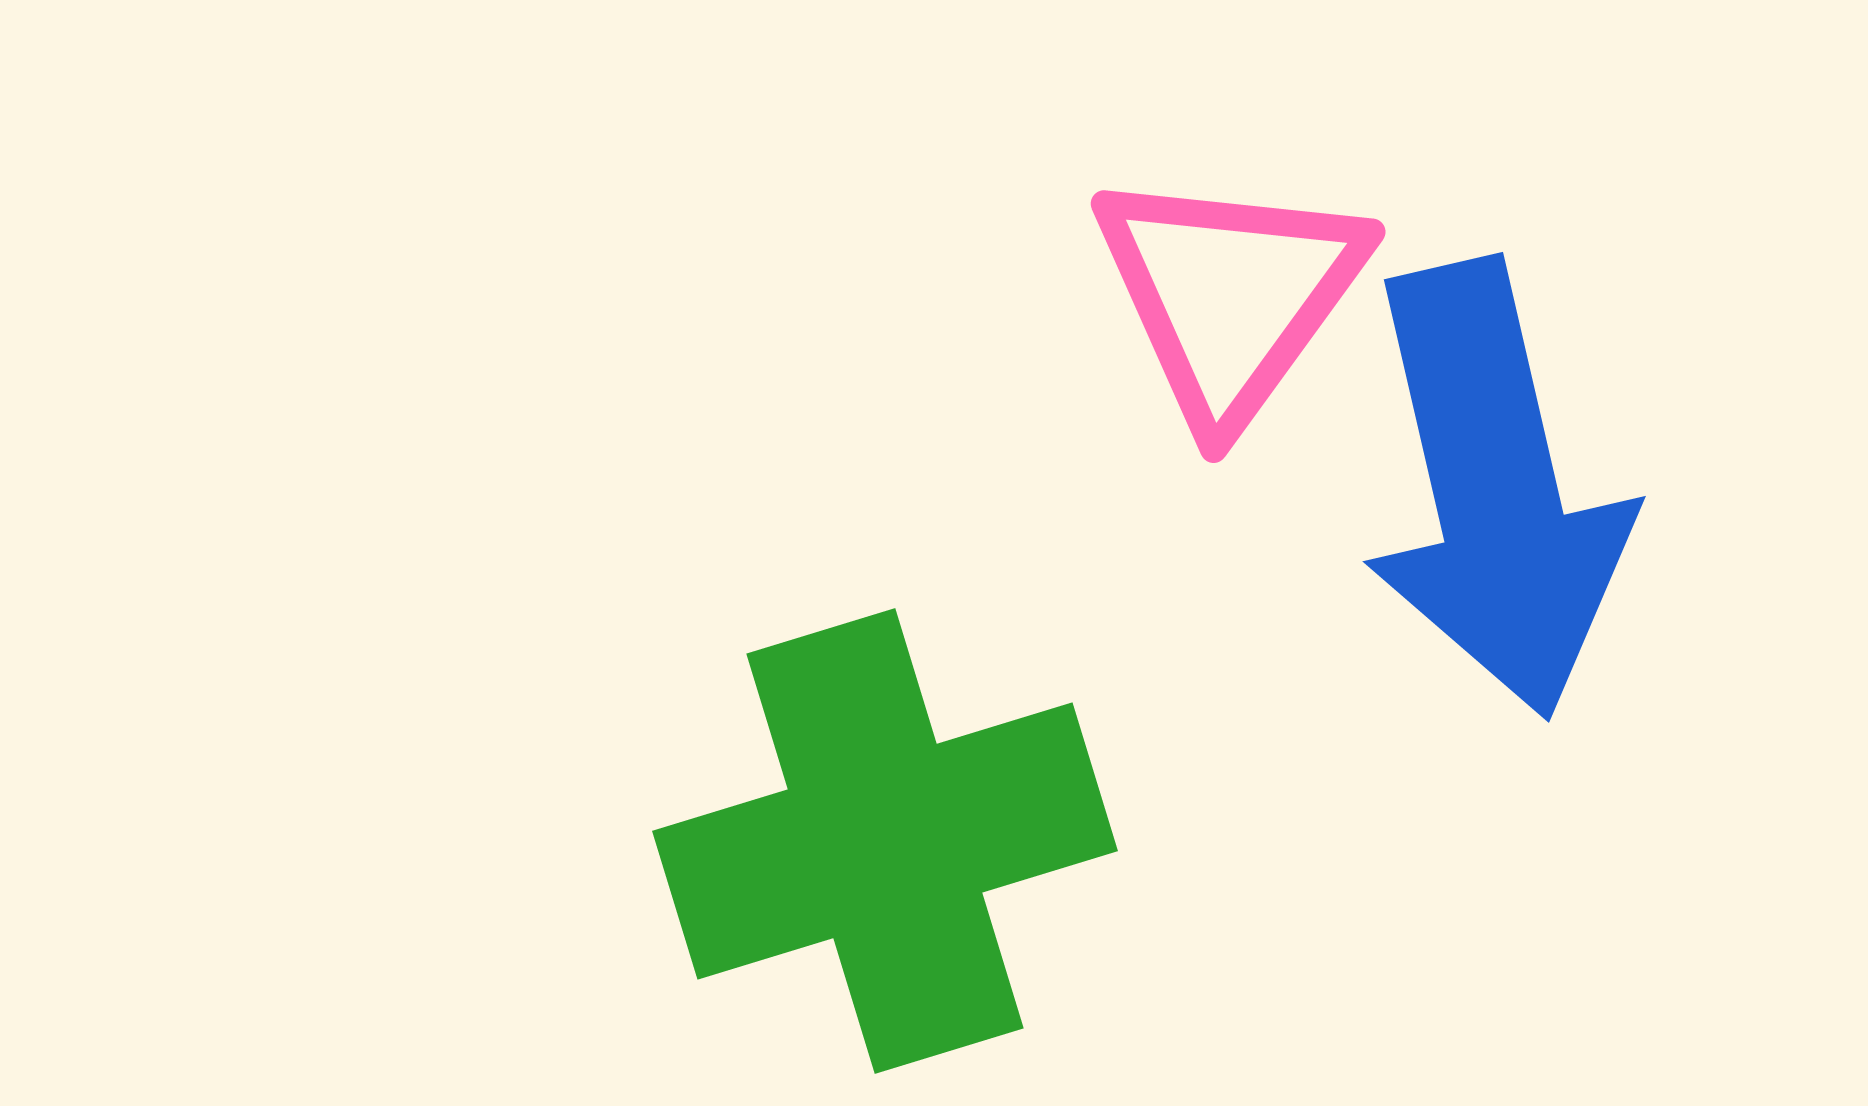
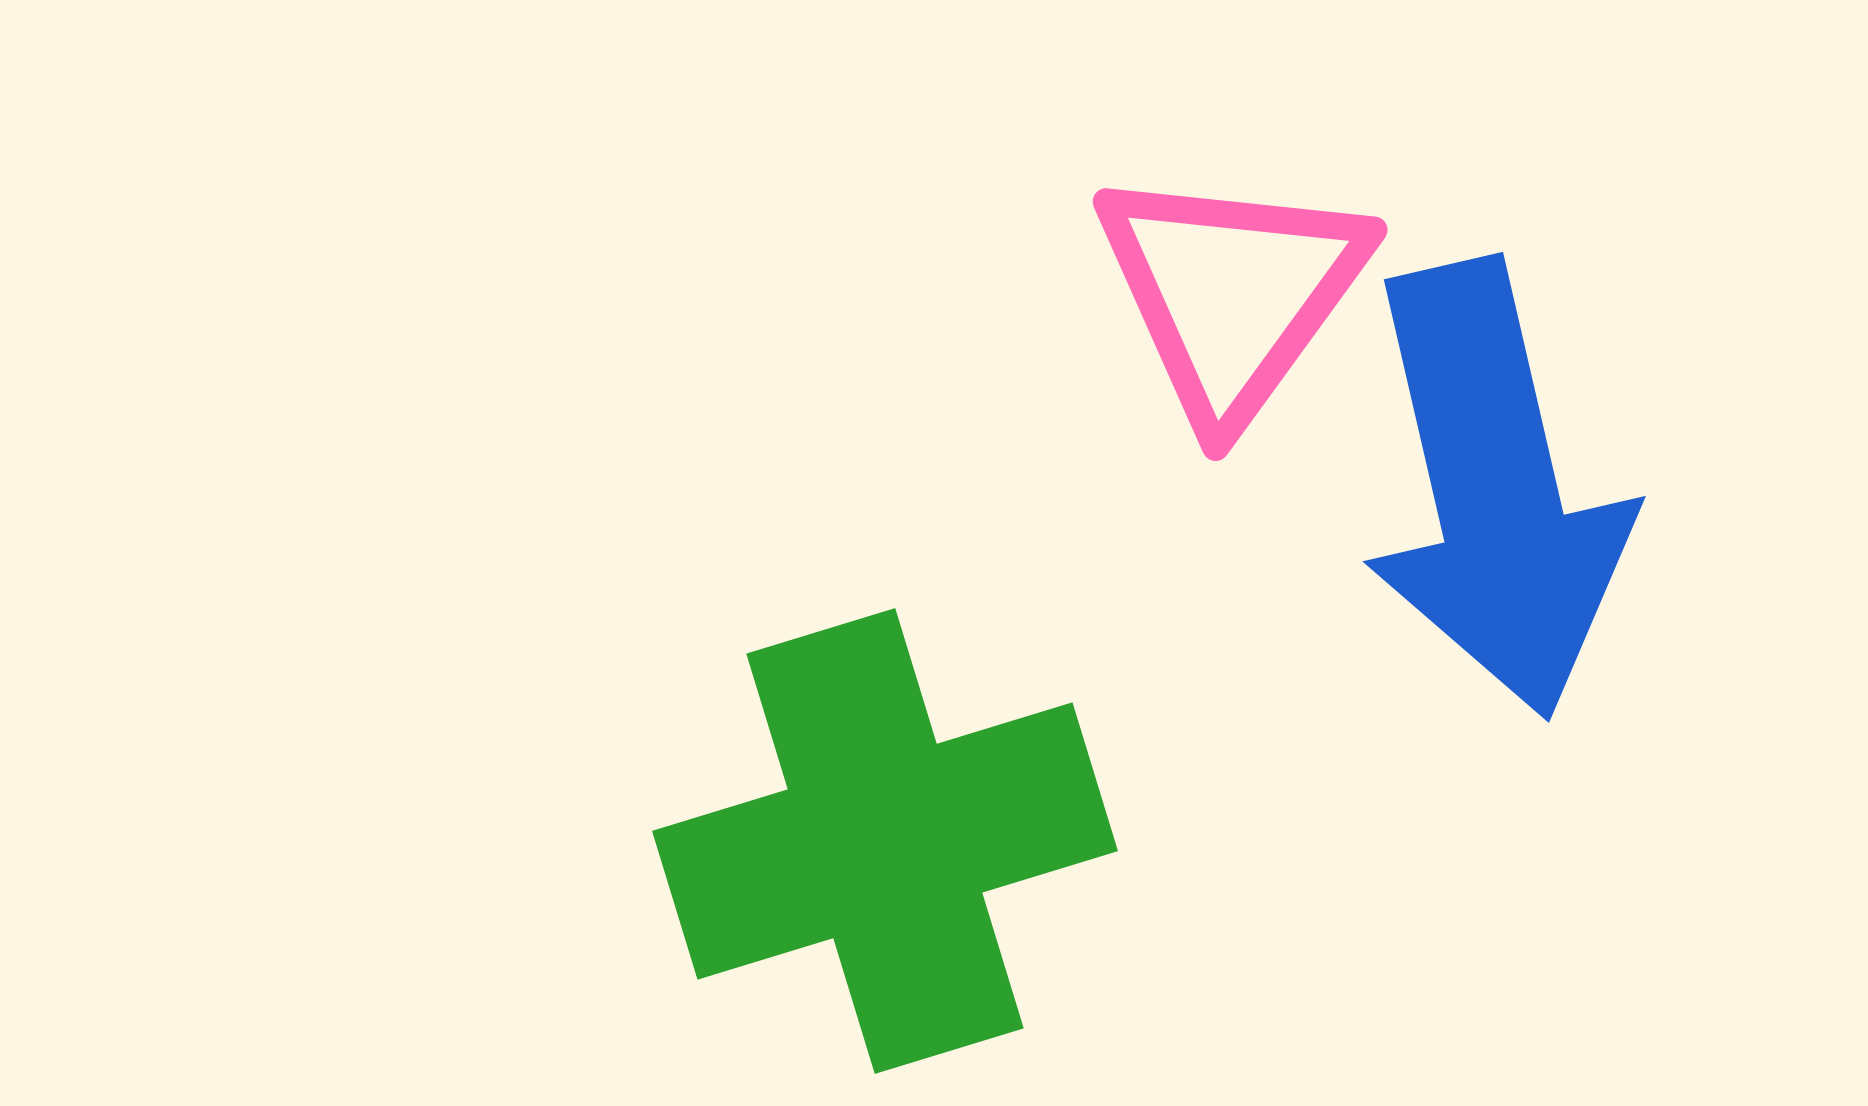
pink triangle: moved 2 px right, 2 px up
